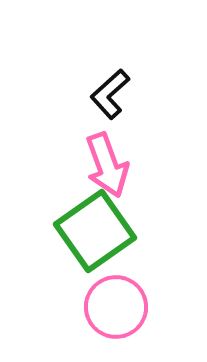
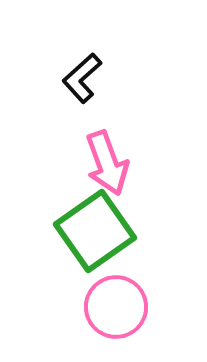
black L-shape: moved 28 px left, 16 px up
pink arrow: moved 2 px up
